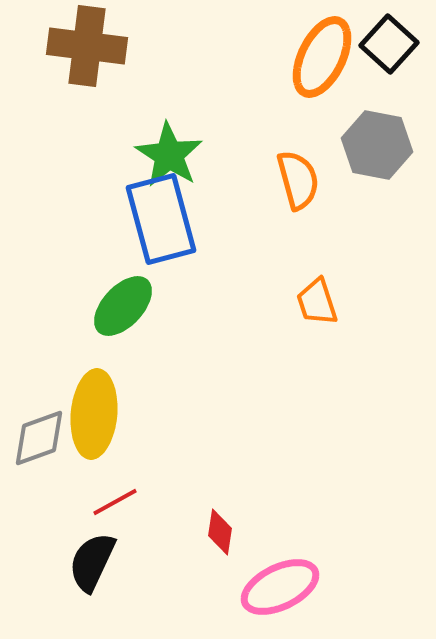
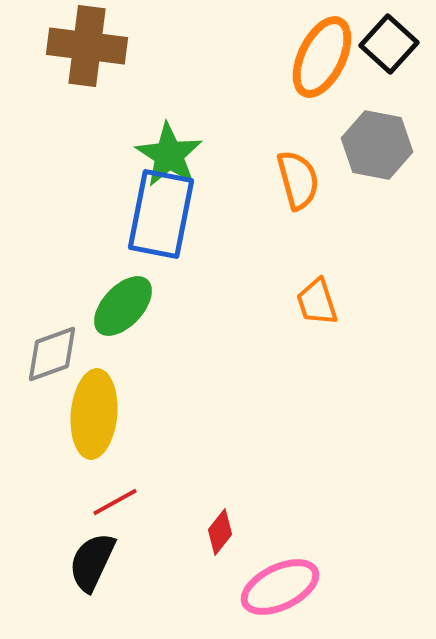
blue rectangle: moved 5 px up; rotated 26 degrees clockwise
gray diamond: moved 13 px right, 84 px up
red diamond: rotated 30 degrees clockwise
